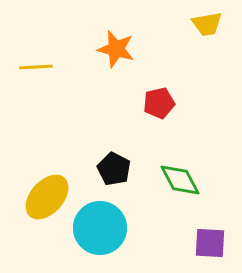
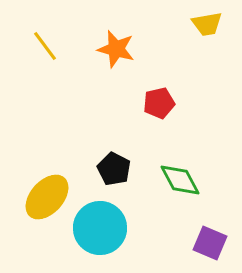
yellow line: moved 9 px right, 21 px up; rotated 56 degrees clockwise
purple square: rotated 20 degrees clockwise
